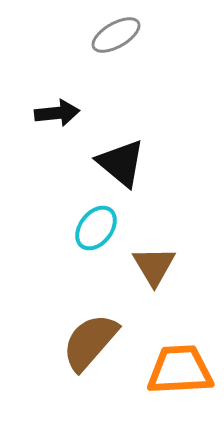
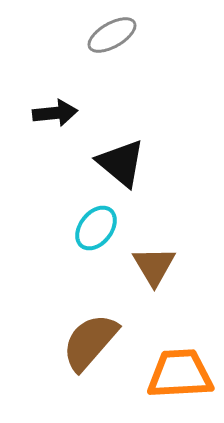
gray ellipse: moved 4 px left
black arrow: moved 2 px left
orange trapezoid: moved 4 px down
